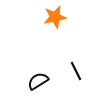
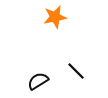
black line: rotated 18 degrees counterclockwise
